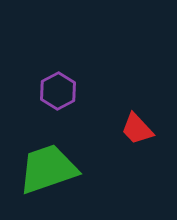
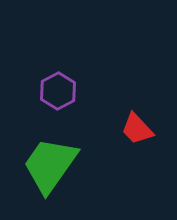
green trapezoid: moved 2 px right, 4 px up; rotated 36 degrees counterclockwise
